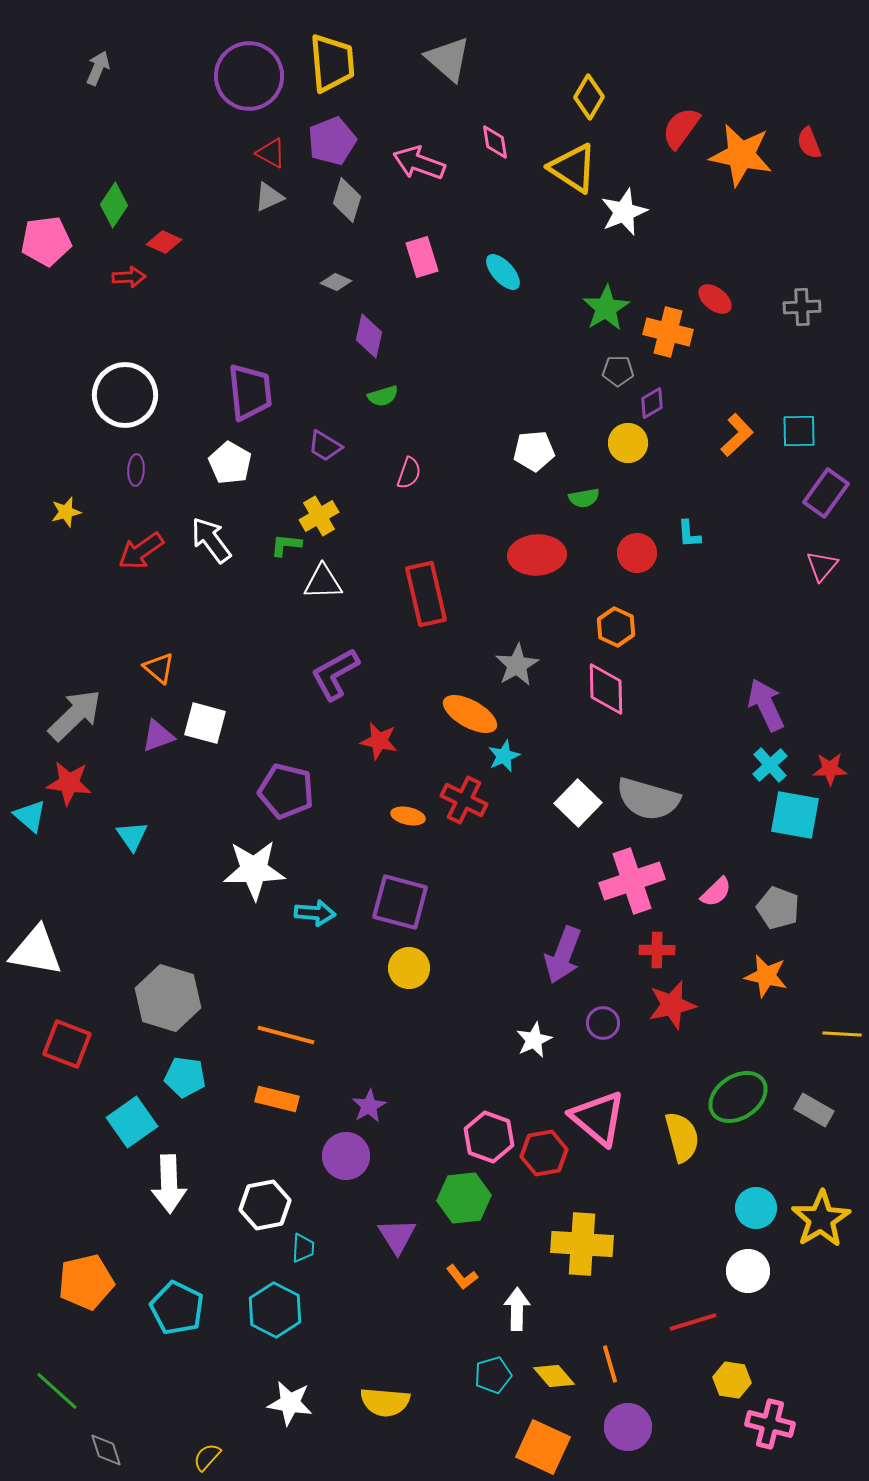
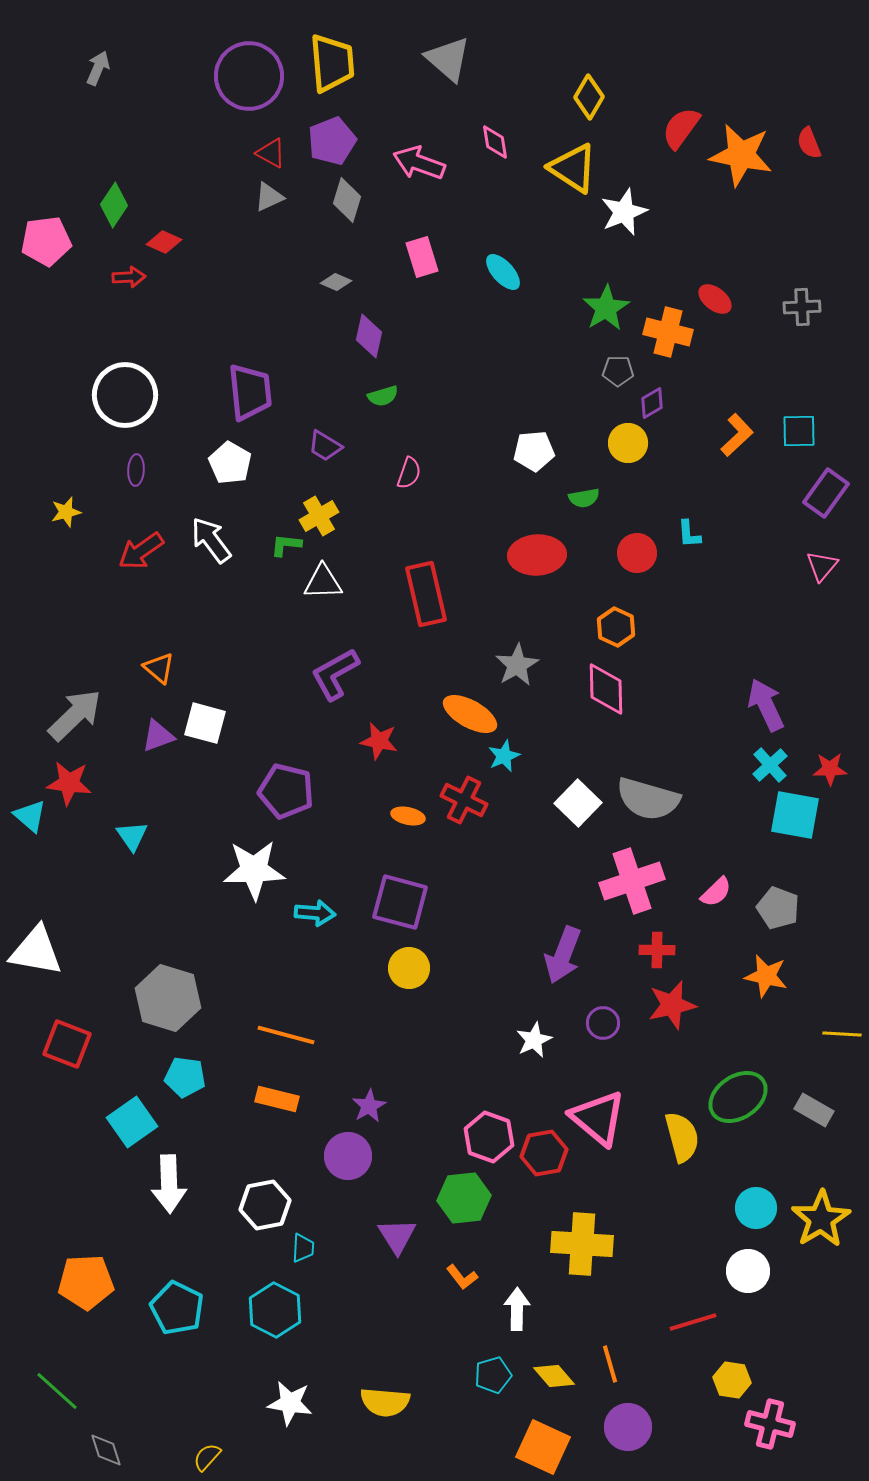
purple circle at (346, 1156): moved 2 px right
orange pentagon at (86, 1282): rotated 10 degrees clockwise
